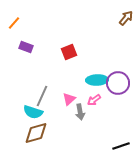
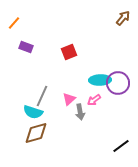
brown arrow: moved 3 px left
cyan ellipse: moved 3 px right
black line: rotated 18 degrees counterclockwise
